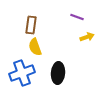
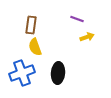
purple line: moved 2 px down
